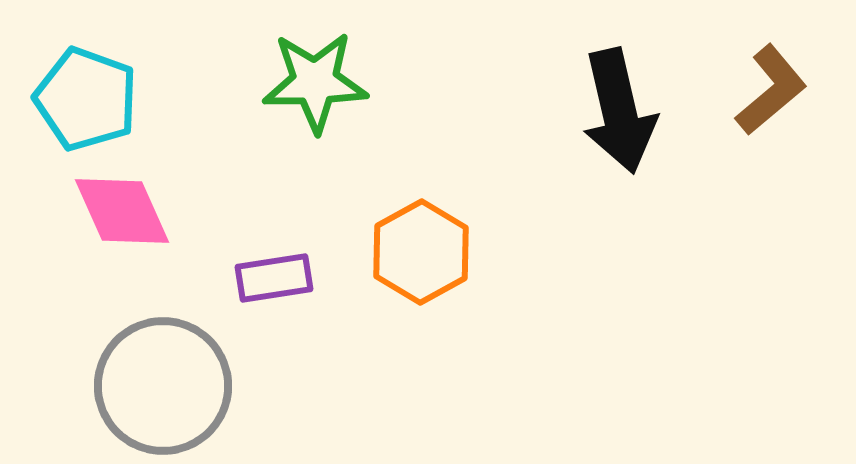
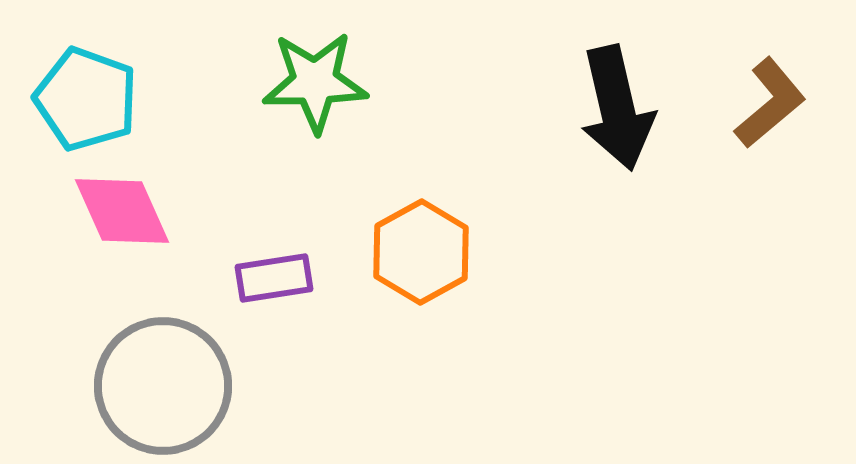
brown L-shape: moved 1 px left, 13 px down
black arrow: moved 2 px left, 3 px up
